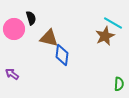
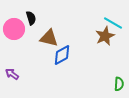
blue diamond: rotated 55 degrees clockwise
